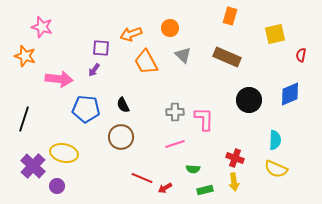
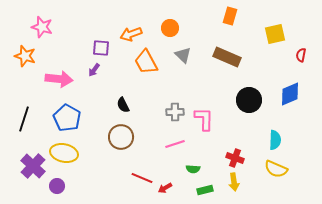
blue pentagon: moved 19 px left, 9 px down; rotated 24 degrees clockwise
